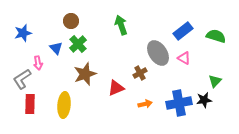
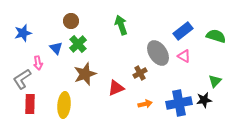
pink triangle: moved 2 px up
